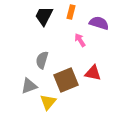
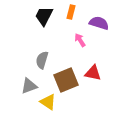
yellow triangle: rotated 36 degrees counterclockwise
